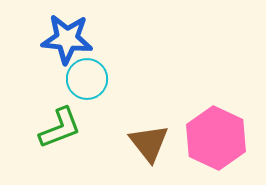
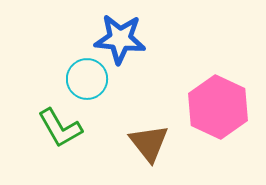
blue star: moved 53 px right
green L-shape: rotated 81 degrees clockwise
pink hexagon: moved 2 px right, 31 px up
